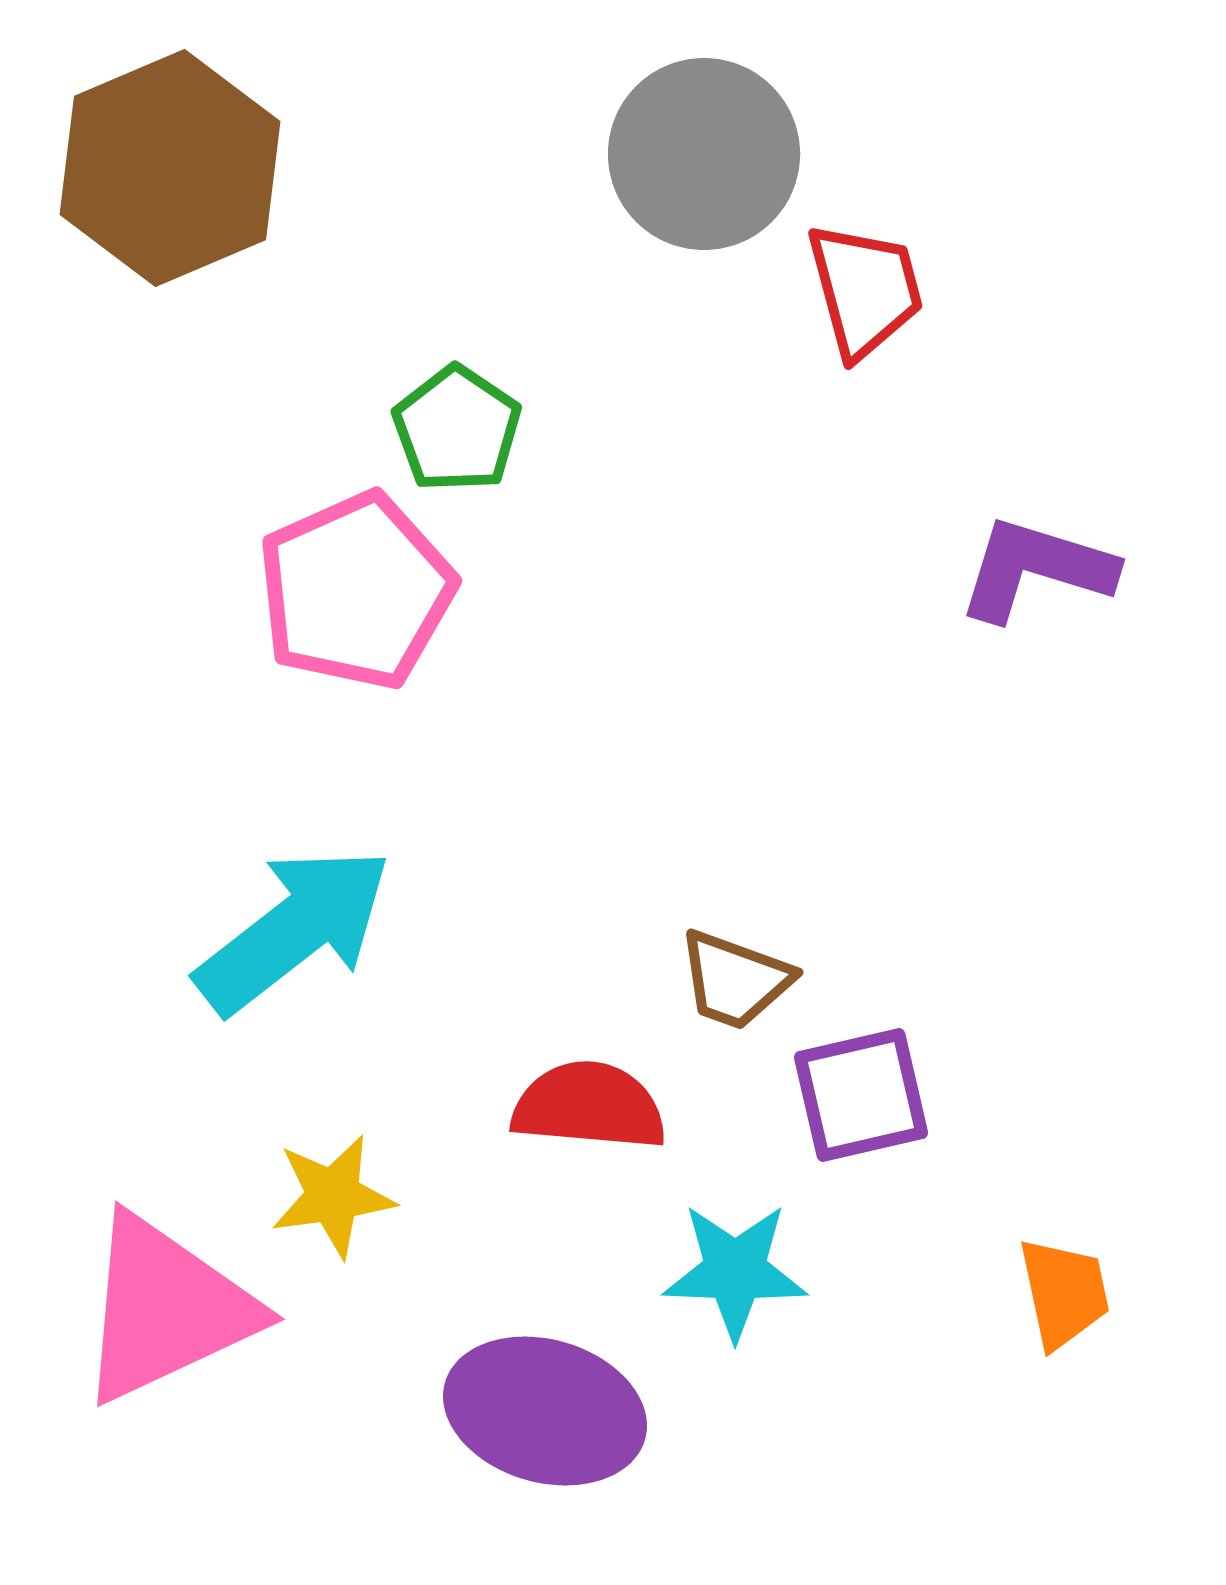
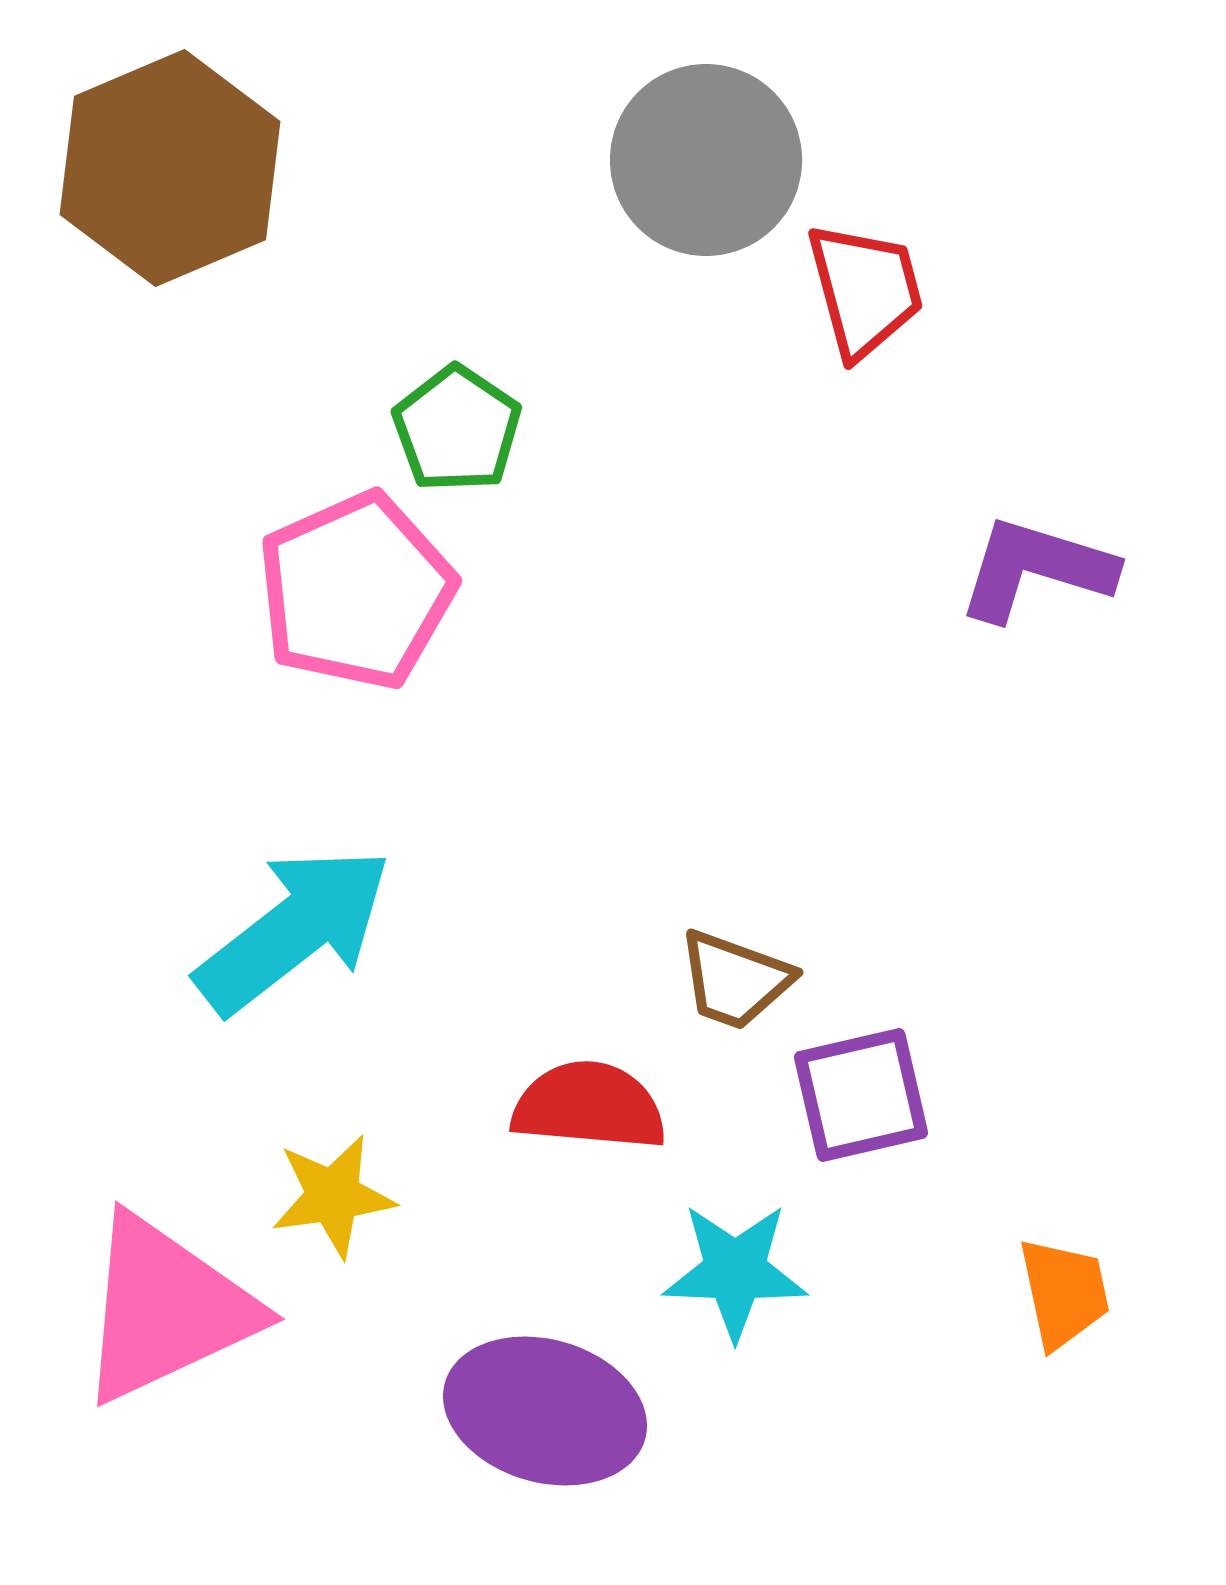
gray circle: moved 2 px right, 6 px down
